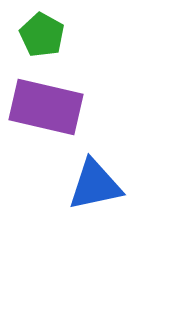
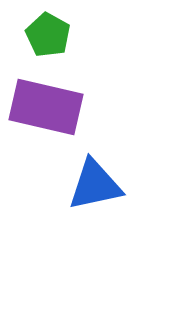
green pentagon: moved 6 px right
